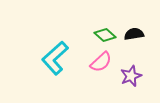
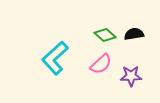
pink semicircle: moved 2 px down
purple star: rotated 20 degrees clockwise
